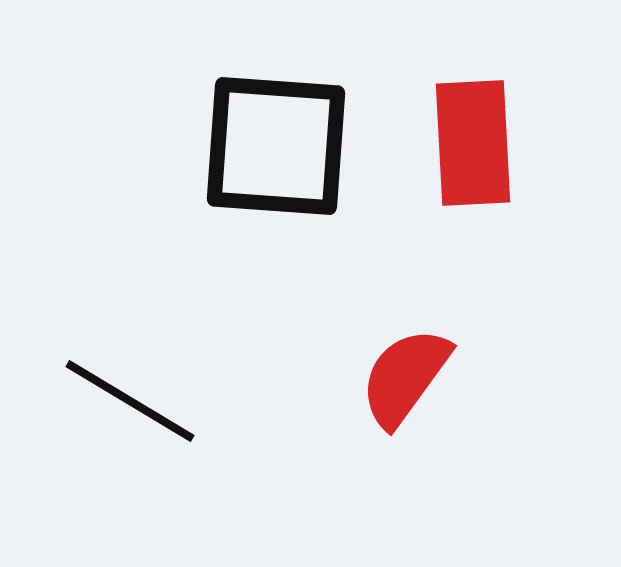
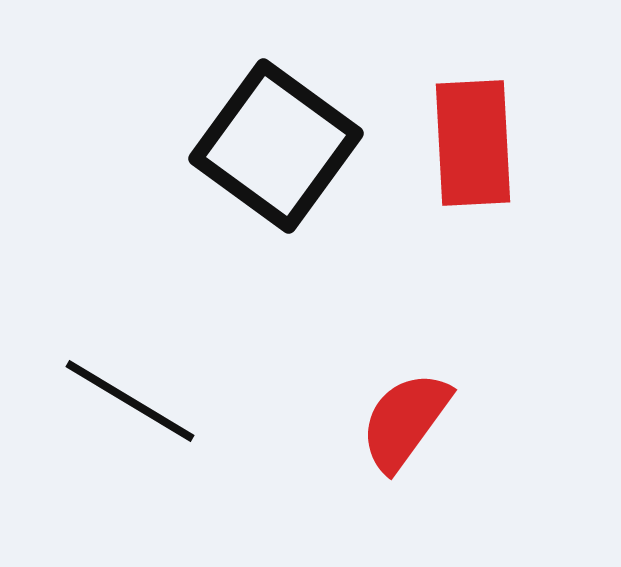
black square: rotated 32 degrees clockwise
red semicircle: moved 44 px down
